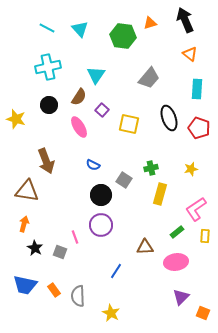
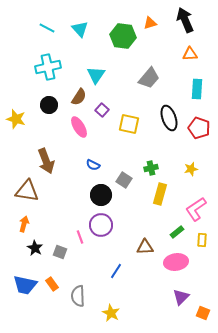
orange triangle at (190, 54): rotated 42 degrees counterclockwise
yellow rectangle at (205, 236): moved 3 px left, 4 px down
pink line at (75, 237): moved 5 px right
orange rectangle at (54, 290): moved 2 px left, 6 px up
